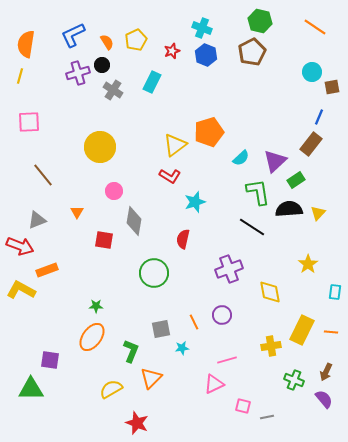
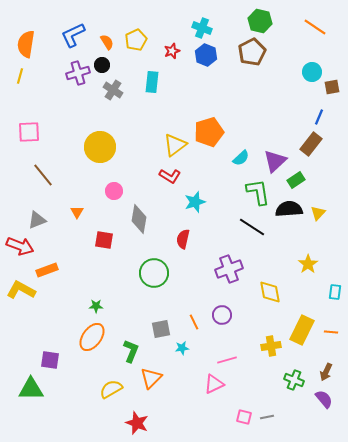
cyan rectangle at (152, 82): rotated 20 degrees counterclockwise
pink square at (29, 122): moved 10 px down
gray diamond at (134, 221): moved 5 px right, 2 px up
pink square at (243, 406): moved 1 px right, 11 px down
